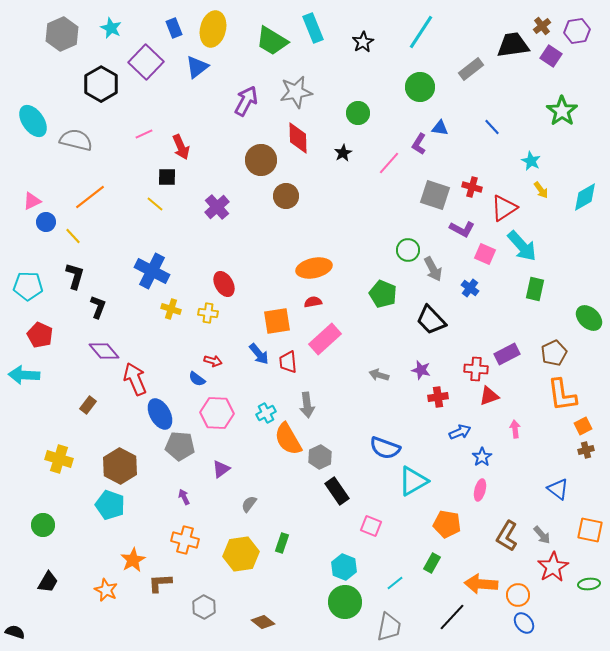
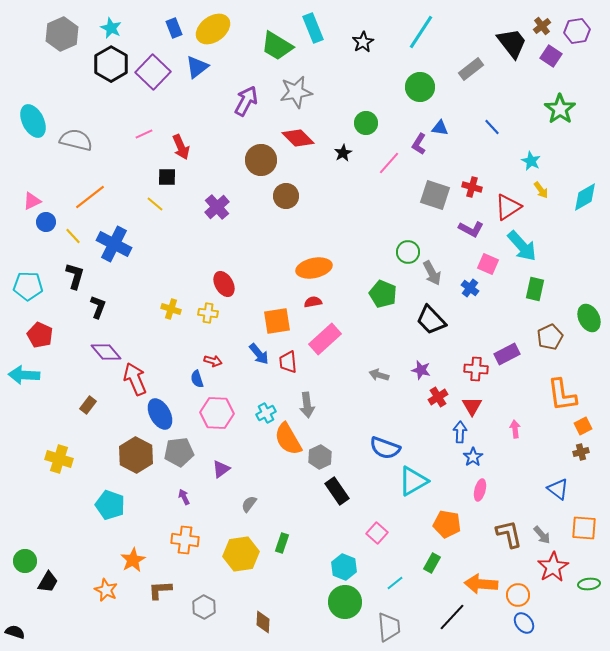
yellow ellipse at (213, 29): rotated 40 degrees clockwise
green trapezoid at (272, 41): moved 5 px right, 5 px down
black trapezoid at (513, 45): moved 1 px left, 2 px up; rotated 60 degrees clockwise
purple square at (146, 62): moved 7 px right, 10 px down
black hexagon at (101, 84): moved 10 px right, 20 px up
green star at (562, 111): moved 2 px left, 2 px up
green circle at (358, 113): moved 8 px right, 10 px down
cyan ellipse at (33, 121): rotated 8 degrees clockwise
red diamond at (298, 138): rotated 44 degrees counterclockwise
red triangle at (504, 208): moved 4 px right, 1 px up
purple L-shape at (462, 229): moved 9 px right
green circle at (408, 250): moved 2 px down
pink square at (485, 254): moved 3 px right, 10 px down
gray arrow at (433, 269): moved 1 px left, 4 px down
blue cross at (152, 271): moved 38 px left, 27 px up
green ellipse at (589, 318): rotated 20 degrees clockwise
purple diamond at (104, 351): moved 2 px right, 1 px down
brown pentagon at (554, 353): moved 4 px left, 16 px up
blue semicircle at (197, 379): rotated 36 degrees clockwise
red triangle at (489, 396): moved 17 px left, 10 px down; rotated 40 degrees counterclockwise
red cross at (438, 397): rotated 24 degrees counterclockwise
blue arrow at (460, 432): rotated 65 degrees counterclockwise
gray pentagon at (180, 446): moved 1 px left, 6 px down; rotated 12 degrees counterclockwise
brown cross at (586, 450): moved 5 px left, 2 px down
blue star at (482, 457): moved 9 px left
brown hexagon at (120, 466): moved 16 px right, 11 px up
green circle at (43, 525): moved 18 px left, 36 px down
pink square at (371, 526): moved 6 px right, 7 px down; rotated 20 degrees clockwise
orange square at (590, 530): moved 6 px left, 2 px up; rotated 8 degrees counterclockwise
brown L-shape at (507, 536): moved 2 px right, 2 px up; rotated 136 degrees clockwise
orange cross at (185, 540): rotated 8 degrees counterclockwise
brown L-shape at (160, 583): moved 7 px down
brown diamond at (263, 622): rotated 55 degrees clockwise
gray trapezoid at (389, 627): rotated 16 degrees counterclockwise
